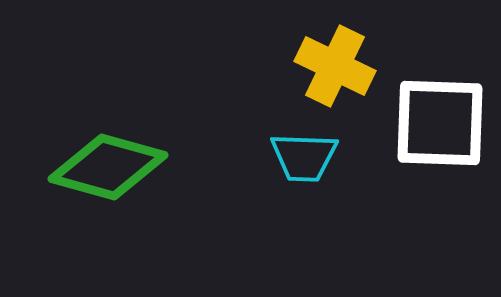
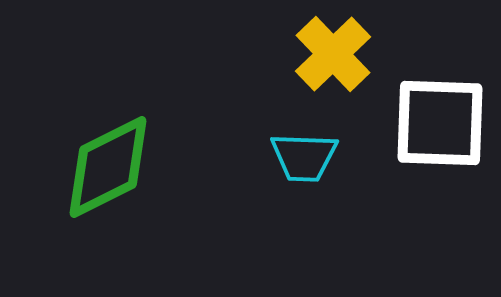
yellow cross: moved 2 px left, 12 px up; rotated 20 degrees clockwise
green diamond: rotated 42 degrees counterclockwise
